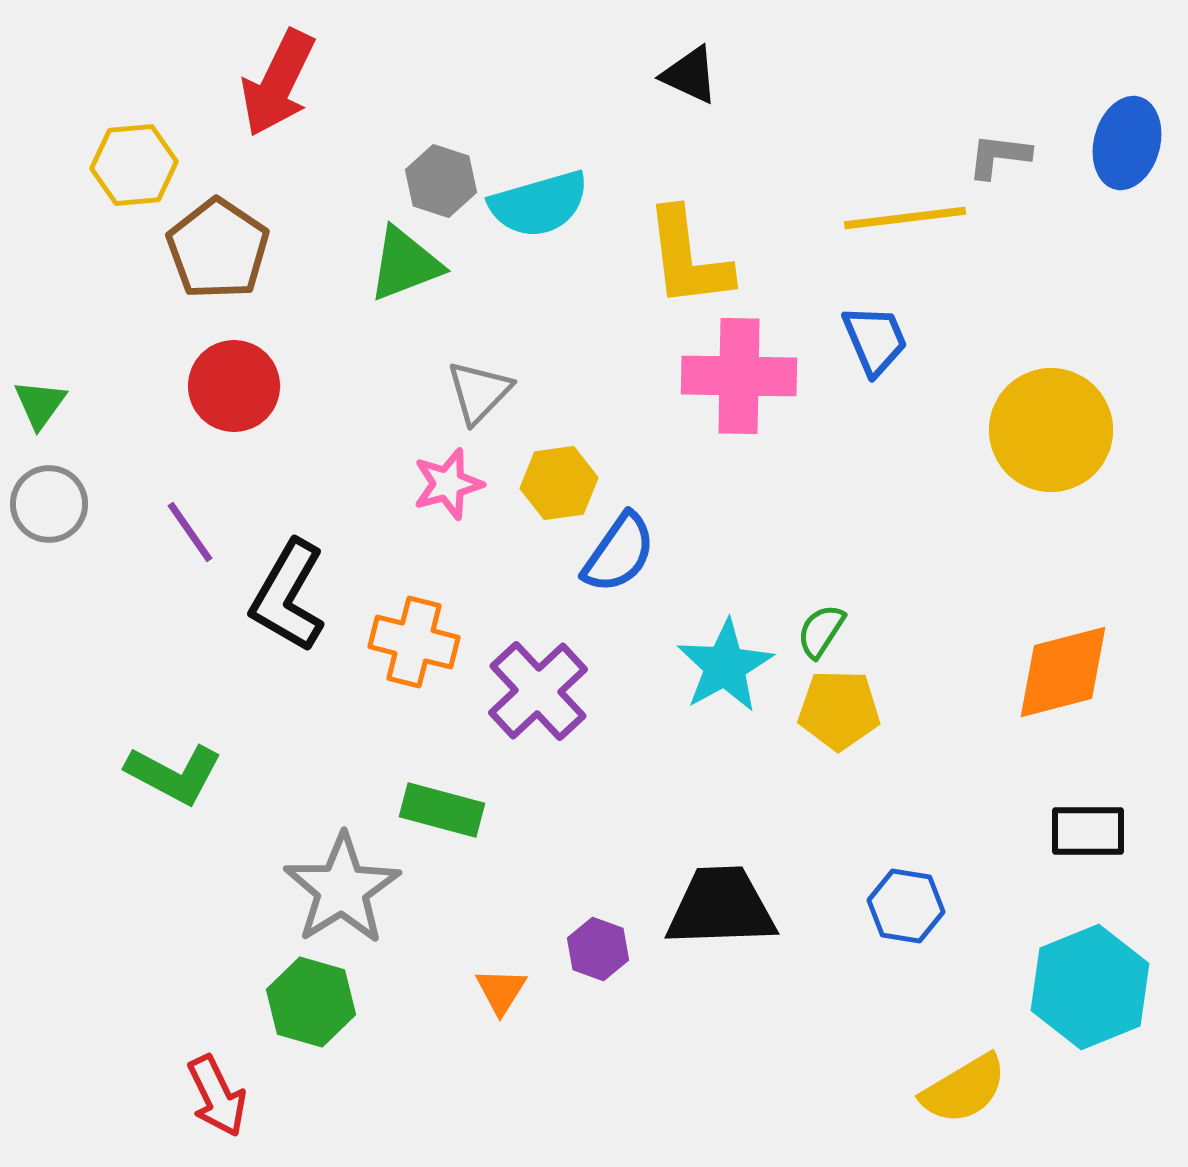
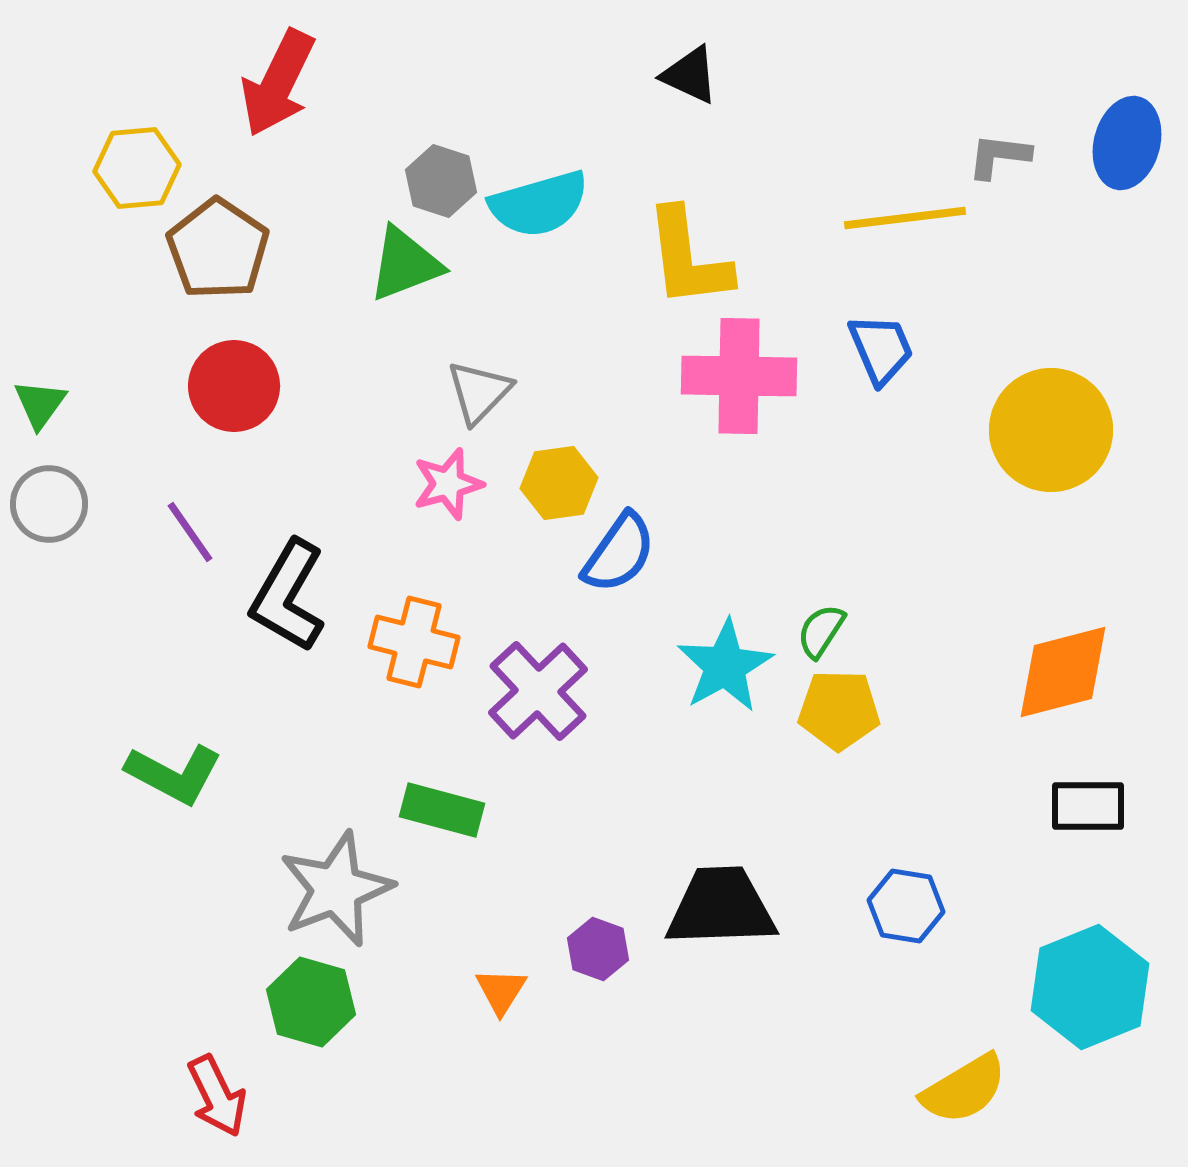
yellow hexagon at (134, 165): moved 3 px right, 3 px down
blue trapezoid at (875, 340): moved 6 px right, 9 px down
black rectangle at (1088, 831): moved 25 px up
gray star at (342, 889): moved 6 px left; rotated 11 degrees clockwise
